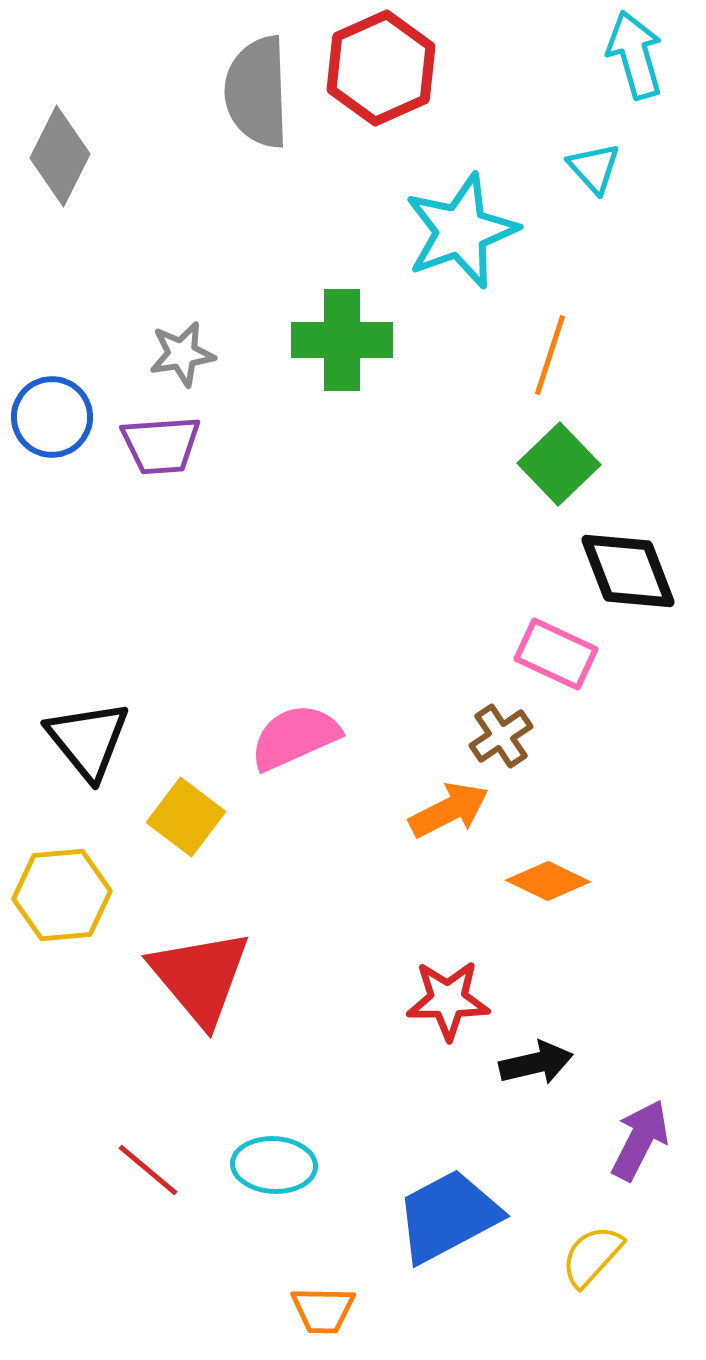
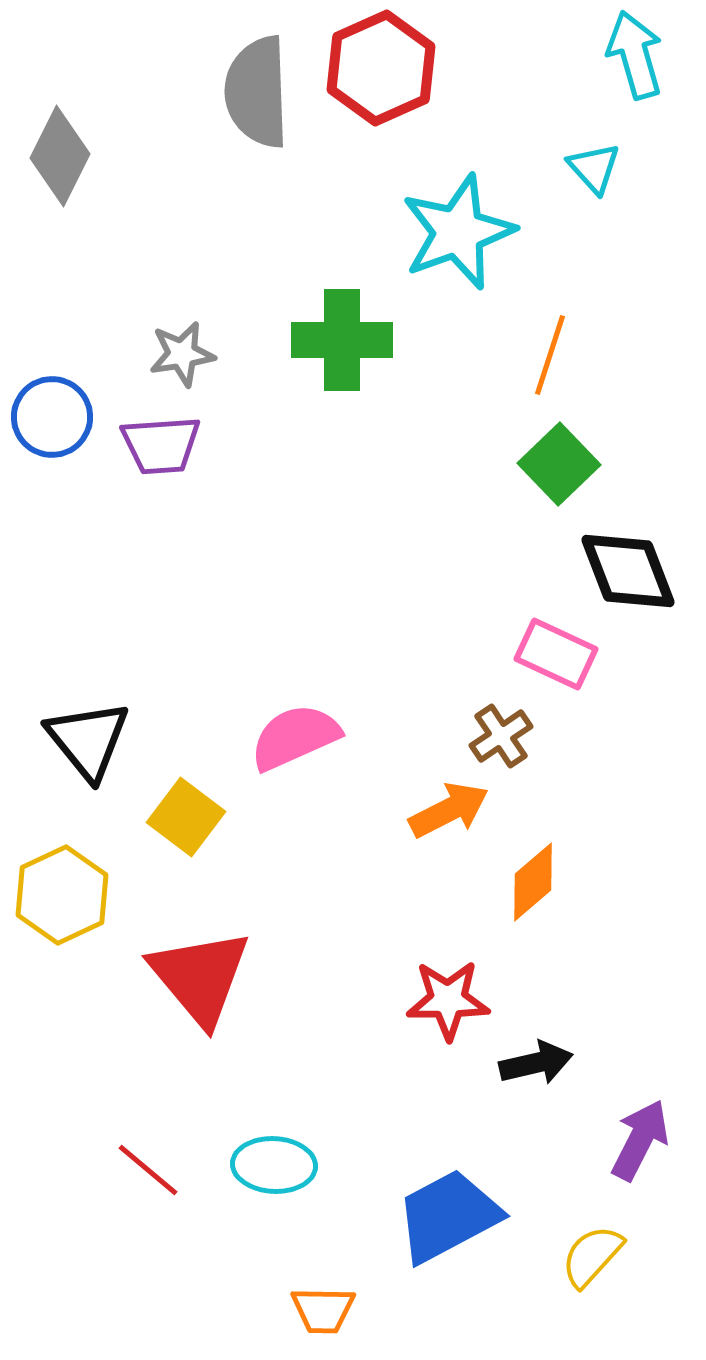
cyan star: moved 3 px left, 1 px down
orange diamond: moved 15 px left, 1 px down; rotated 66 degrees counterclockwise
yellow hexagon: rotated 20 degrees counterclockwise
